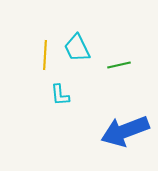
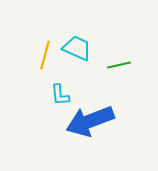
cyan trapezoid: rotated 140 degrees clockwise
yellow line: rotated 12 degrees clockwise
blue arrow: moved 35 px left, 10 px up
